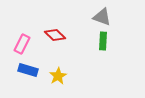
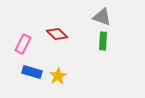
red diamond: moved 2 px right, 1 px up
pink rectangle: moved 1 px right
blue rectangle: moved 4 px right, 2 px down
